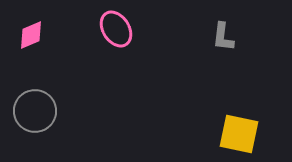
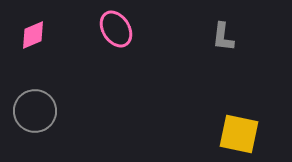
pink diamond: moved 2 px right
